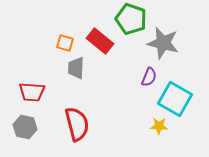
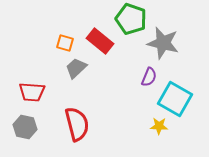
gray trapezoid: rotated 45 degrees clockwise
